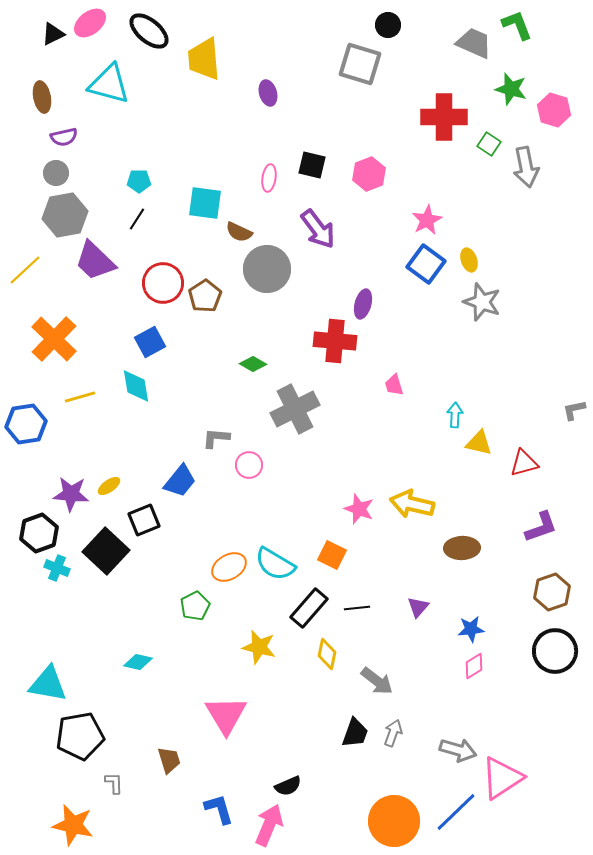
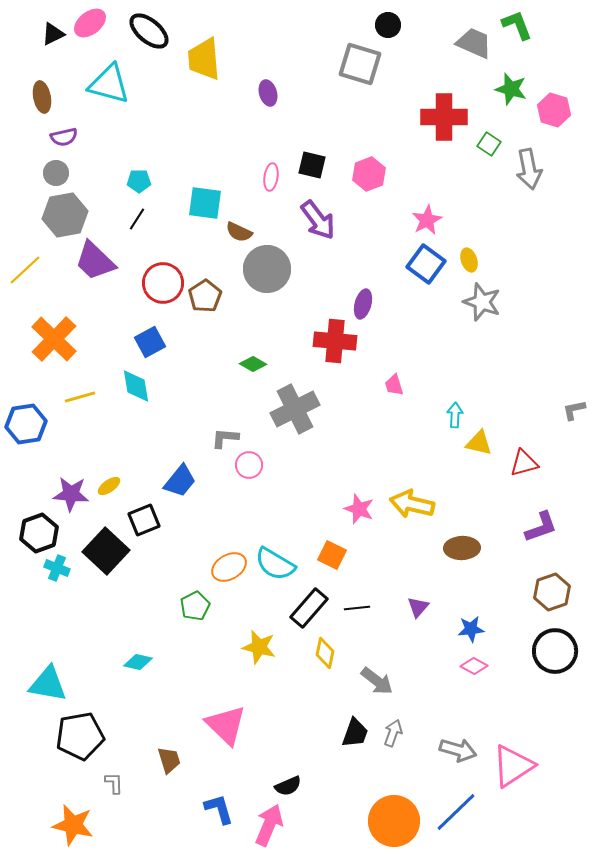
gray arrow at (526, 167): moved 3 px right, 2 px down
pink ellipse at (269, 178): moved 2 px right, 1 px up
purple arrow at (318, 229): moved 9 px up
gray L-shape at (216, 438): moved 9 px right
yellow diamond at (327, 654): moved 2 px left, 1 px up
pink diamond at (474, 666): rotated 60 degrees clockwise
pink triangle at (226, 715): moved 10 px down; rotated 15 degrees counterclockwise
pink triangle at (502, 778): moved 11 px right, 12 px up
